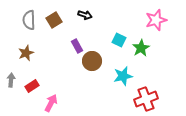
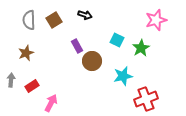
cyan square: moved 2 px left
